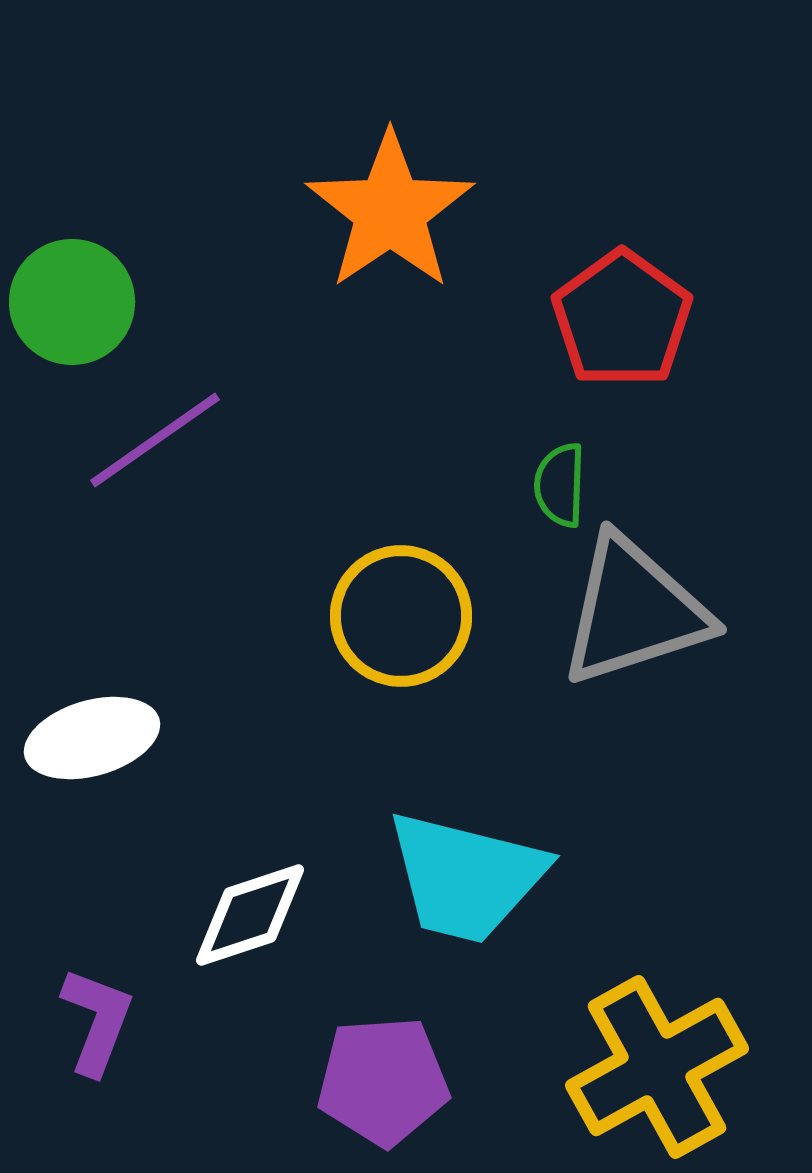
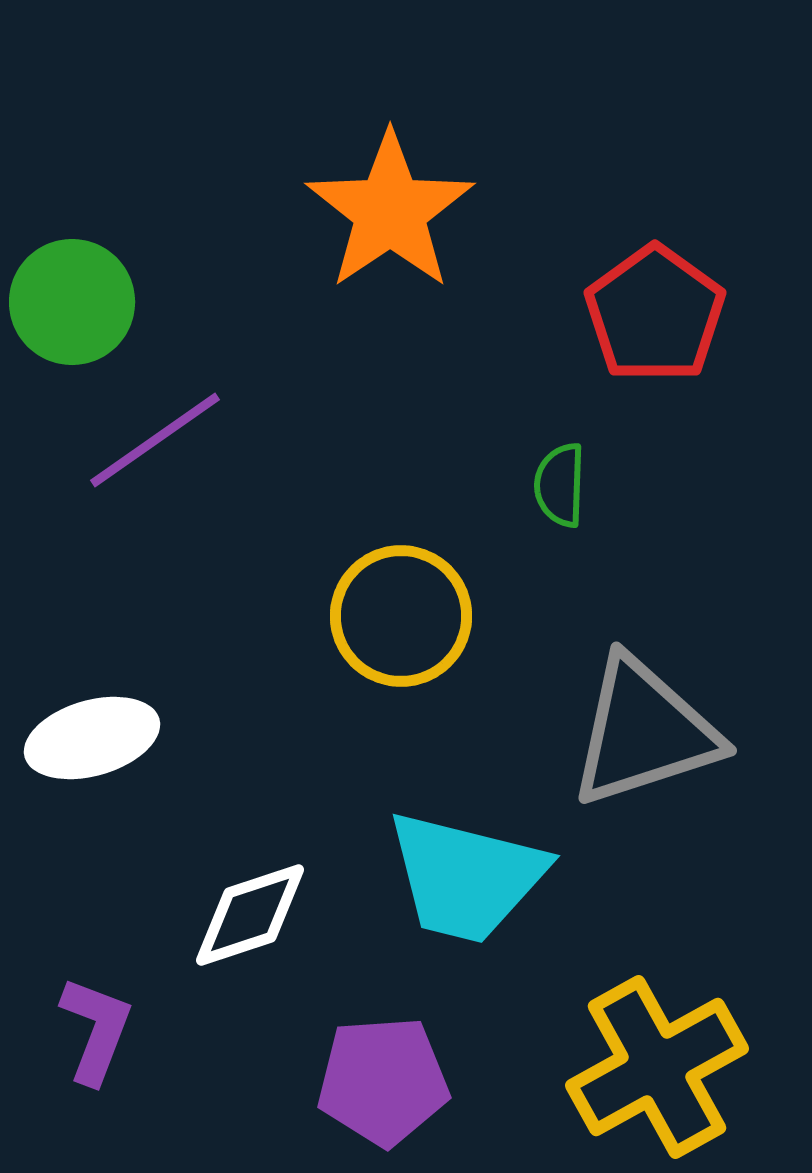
red pentagon: moved 33 px right, 5 px up
gray triangle: moved 10 px right, 121 px down
purple L-shape: moved 1 px left, 9 px down
